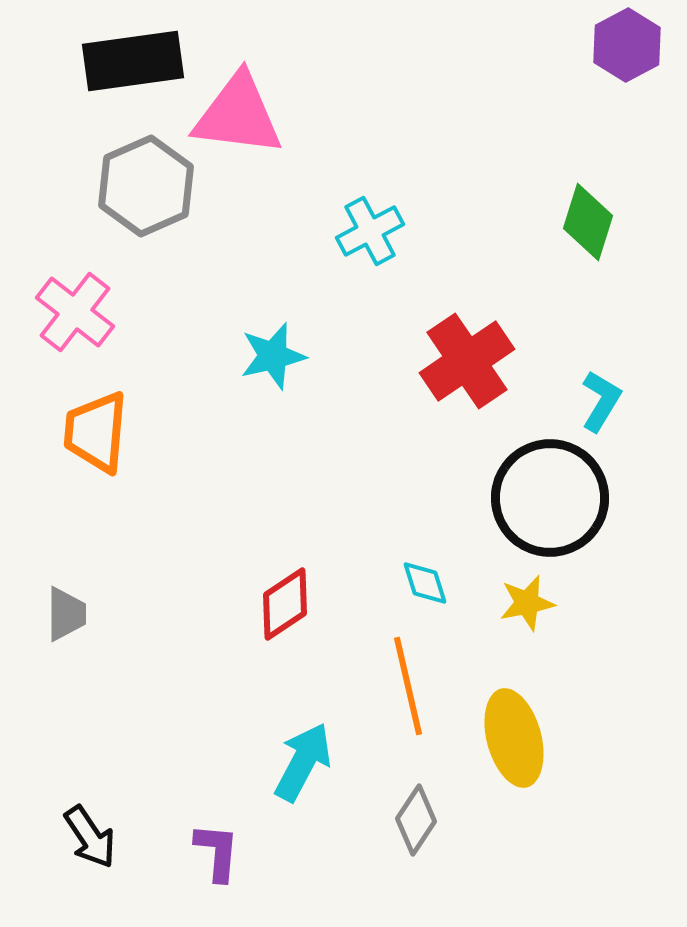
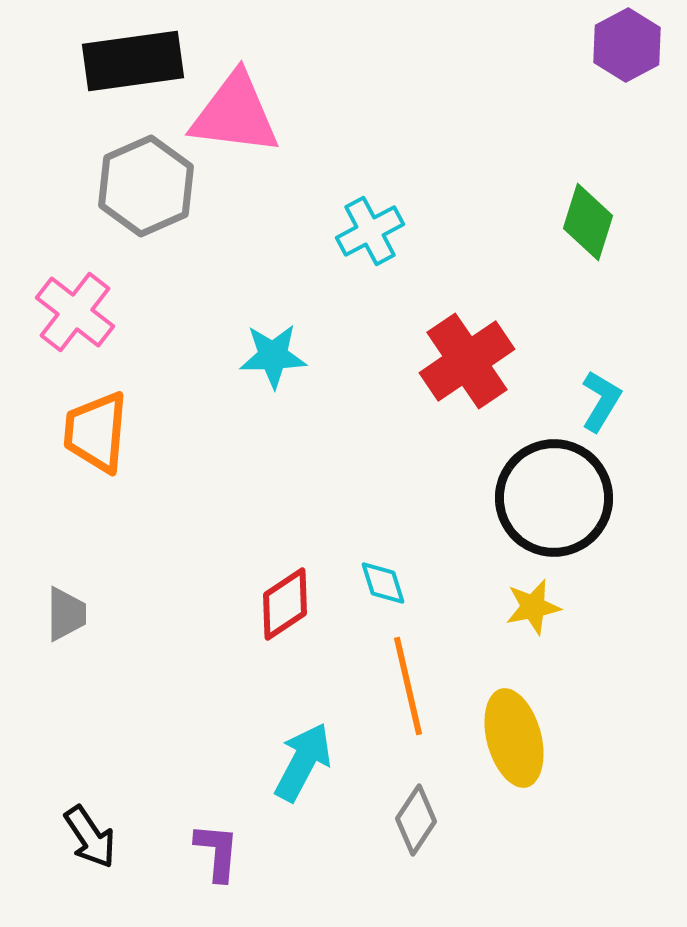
pink triangle: moved 3 px left, 1 px up
cyan star: rotated 12 degrees clockwise
black circle: moved 4 px right
cyan diamond: moved 42 px left
yellow star: moved 6 px right, 4 px down
